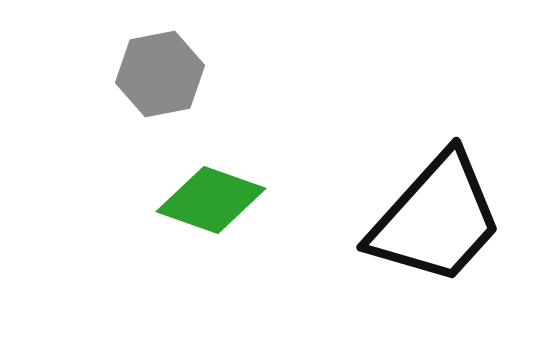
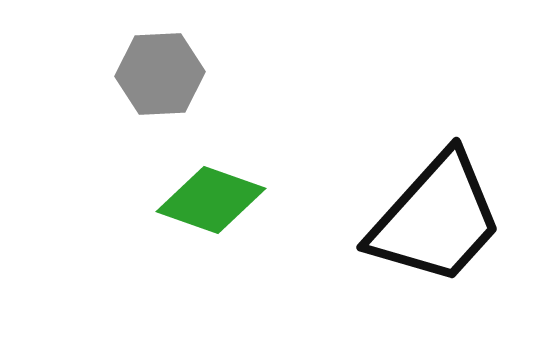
gray hexagon: rotated 8 degrees clockwise
